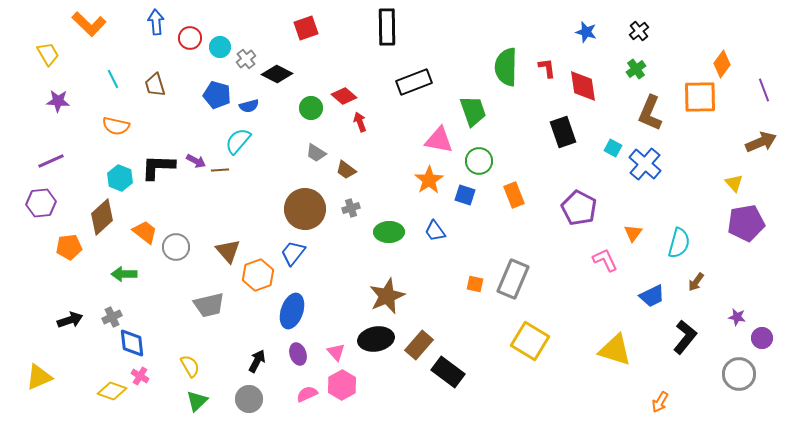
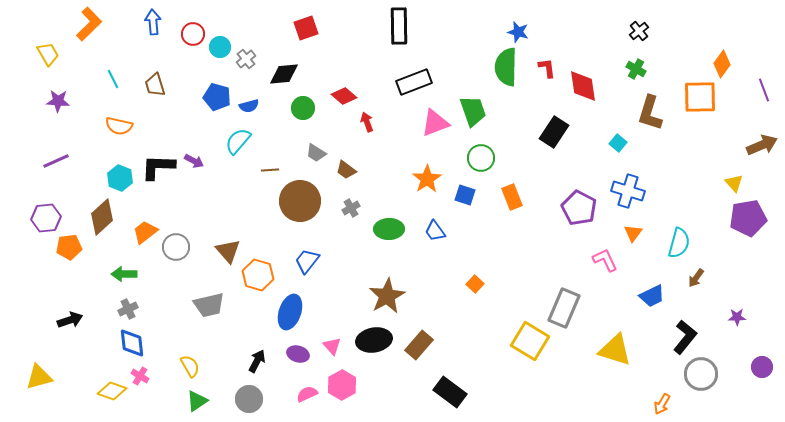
blue arrow at (156, 22): moved 3 px left
orange L-shape at (89, 24): rotated 88 degrees counterclockwise
black rectangle at (387, 27): moved 12 px right, 1 px up
blue star at (586, 32): moved 68 px left
red circle at (190, 38): moved 3 px right, 4 px up
green cross at (636, 69): rotated 24 degrees counterclockwise
black diamond at (277, 74): moved 7 px right; rotated 32 degrees counterclockwise
blue pentagon at (217, 95): moved 2 px down
green circle at (311, 108): moved 8 px left
brown L-shape at (650, 113): rotated 6 degrees counterclockwise
red arrow at (360, 122): moved 7 px right
orange semicircle at (116, 126): moved 3 px right
black rectangle at (563, 132): moved 9 px left; rotated 52 degrees clockwise
pink triangle at (439, 140): moved 4 px left, 17 px up; rotated 32 degrees counterclockwise
brown arrow at (761, 142): moved 1 px right, 3 px down
cyan square at (613, 148): moved 5 px right, 5 px up; rotated 12 degrees clockwise
purple line at (51, 161): moved 5 px right
purple arrow at (196, 161): moved 2 px left
green circle at (479, 161): moved 2 px right, 3 px up
blue cross at (645, 164): moved 17 px left, 27 px down; rotated 24 degrees counterclockwise
brown line at (220, 170): moved 50 px right
orange star at (429, 180): moved 2 px left, 1 px up
orange rectangle at (514, 195): moved 2 px left, 2 px down
purple hexagon at (41, 203): moved 5 px right, 15 px down
gray cross at (351, 208): rotated 12 degrees counterclockwise
brown circle at (305, 209): moved 5 px left, 8 px up
purple pentagon at (746, 223): moved 2 px right, 5 px up
orange trapezoid at (145, 232): rotated 76 degrees counterclockwise
green ellipse at (389, 232): moved 3 px up
blue trapezoid at (293, 253): moved 14 px right, 8 px down
orange hexagon at (258, 275): rotated 24 degrees counterclockwise
gray rectangle at (513, 279): moved 51 px right, 29 px down
brown arrow at (696, 282): moved 4 px up
orange square at (475, 284): rotated 30 degrees clockwise
brown star at (387, 296): rotated 6 degrees counterclockwise
blue ellipse at (292, 311): moved 2 px left, 1 px down
gray cross at (112, 317): moved 16 px right, 8 px up
purple star at (737, 317): rotated 12 degrees counterclockwise
purple circle at (762, 338): moved 29 px down
black ellipse at (376, 339): moved 2 px left, 1 px down
pink triangle at (336, 352): moved 4 px left, 6 px up
purple ellipse at (298, 354): rotated 55 degrees counterclockwise
black rectangle at (448, 372): moved 2 px right, 20 px down
gray circle at (739, 374): moved 38 px left
yellow triangle at (39, 377): rotated 8 degrees clockwise
green triangle at (197, 401): rotated 10 degrees clockwise
orange arrow at (660, 402): moved 2 px right, 2 px down
